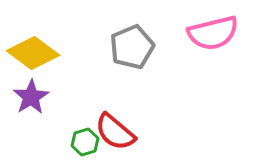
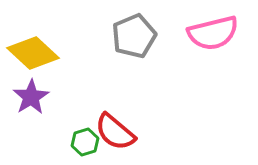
gray pentagon: moved 2 px right, 11 px up
yellow diamond: rotated 6 degrees clockwise
